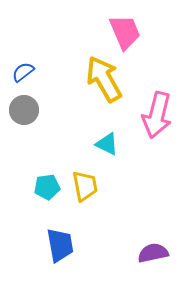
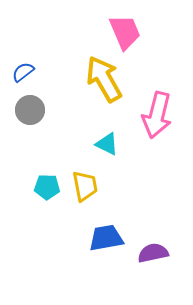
gray circle: moved 6 px right
cyan pentagon: rotated 10 degrees clockwise
blue trapezoid: moved 46 px right, 7 px up; rotated 90 degrees counterclockwise
